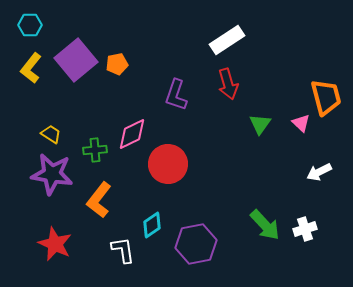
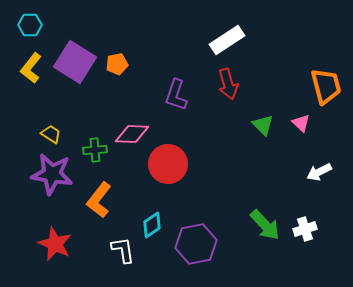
purple square: moved 1 px left, 2 px down; rotated 18 degrees counterclockwise
orange trapezoid: moved 11 px up
green triangle: moved 3 px right, 1 px down; rotated 20 degrees counterclockwise
pink diamond: rotated 28 degrees clockwise
